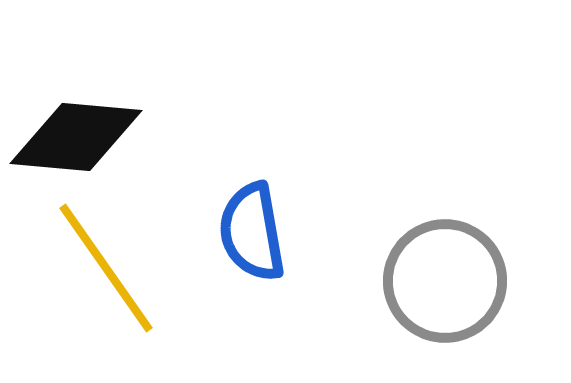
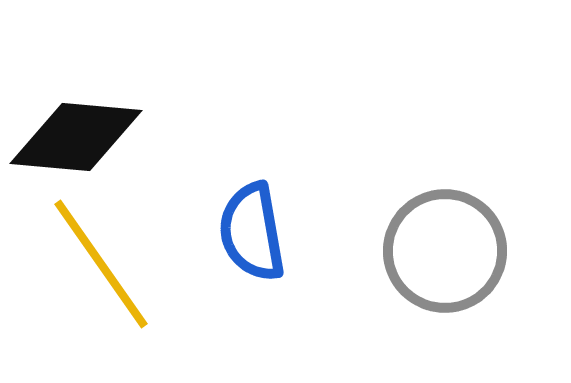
yellow line: moved 5 px left, 4 px up
gray circle: moved 30 px up
